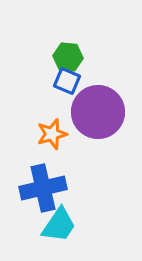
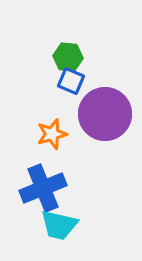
blue square: moved 4 px right
purple circle: moved 7 px right, 2 px down
blue cross: rotated 9 degrees counterclockwise
cyan trapezoid: rotated 69 degrees clockwise
